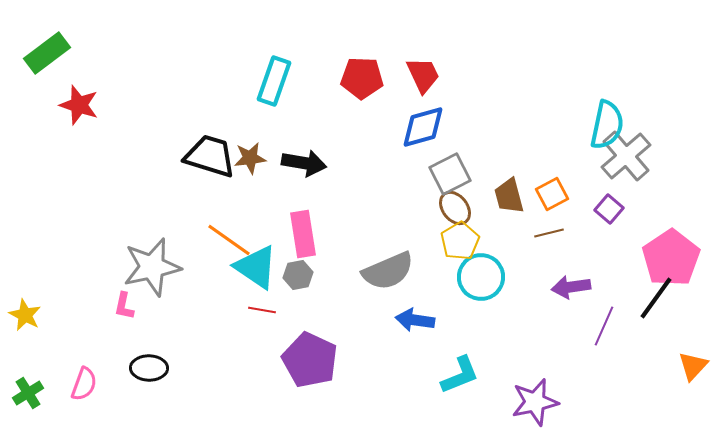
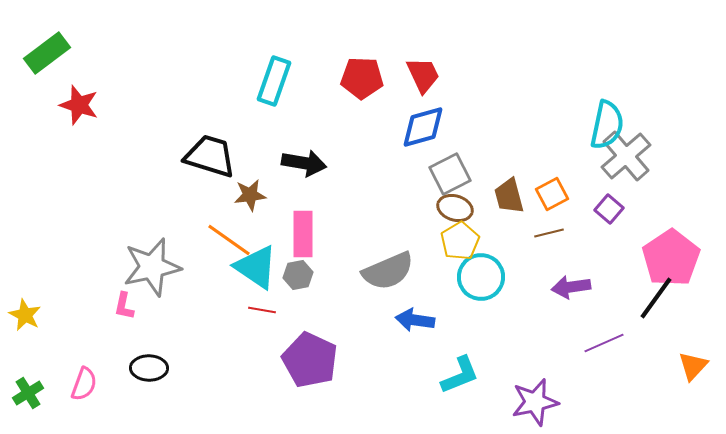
brown star: moved 37 px down
brown ellipse: rotated 36 degrees counterclockwise
pink rectangle: rotated 9 degrees clockwise
purple line: moved 17 px down; rotated 42 degrees clockwise
